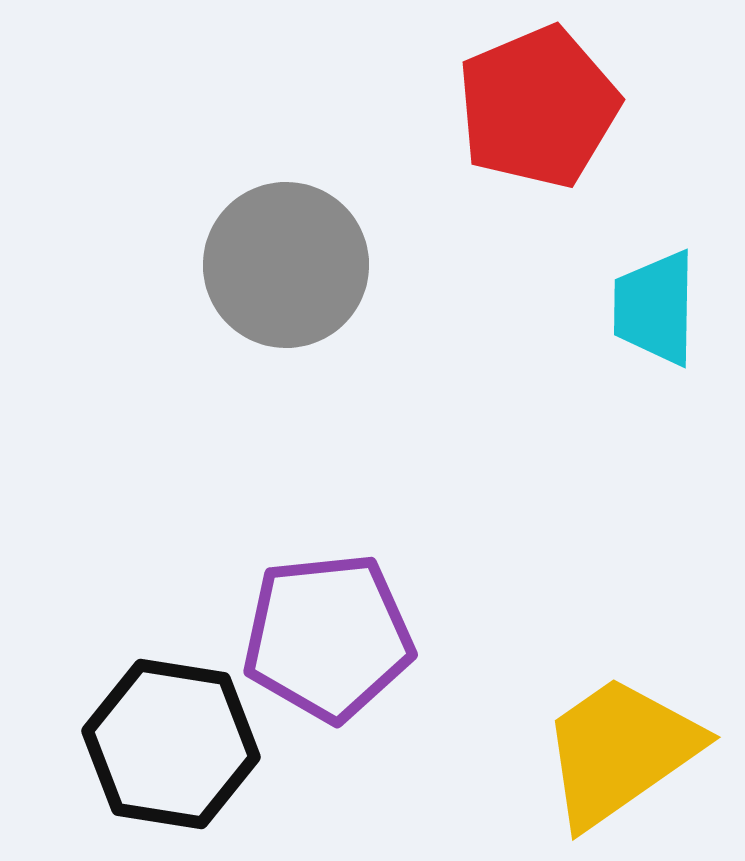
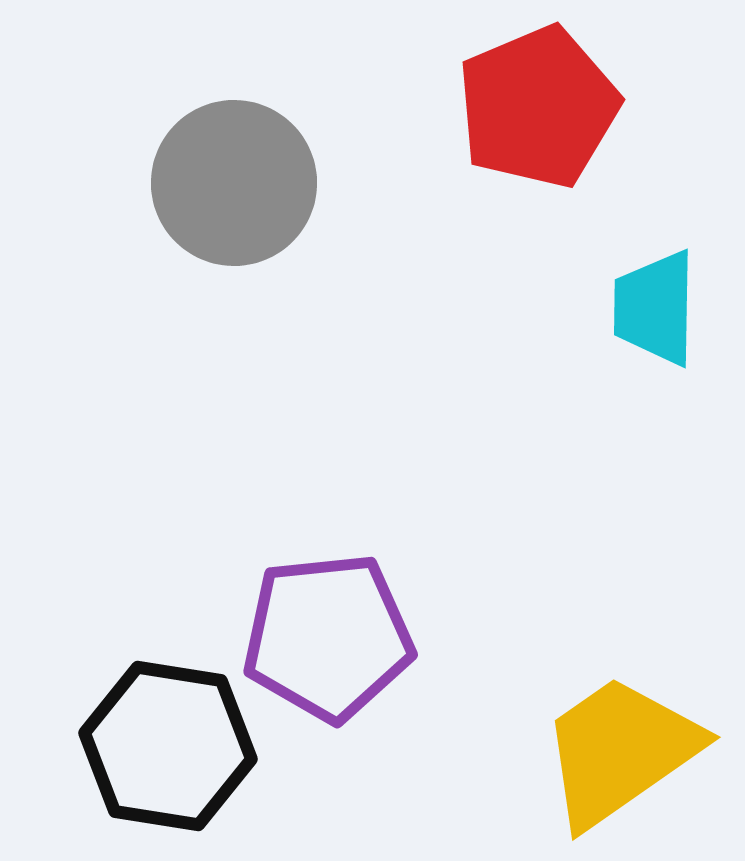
gray circle: moved 52 px left, 82 px up
black hexagon: moved 3 px left, 2 px down
